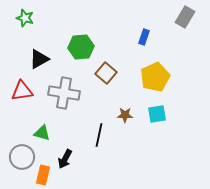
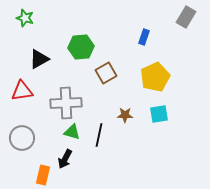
gray rectangle: moved 1 px right
brown square: rotated 20 degrees clockwise
gray cross: moved 2 px right, 10 px down; rotated 12 degrees counterclockwise
cyan square: moved 2 px right
green triangle: moved 30 px right, 1 px up
gray circle: moved 19 px up
